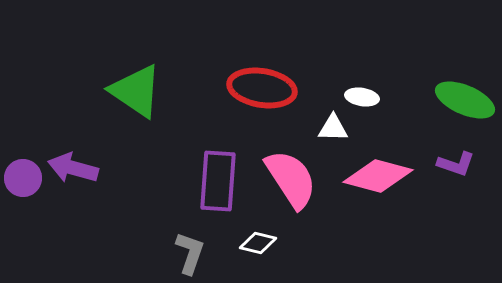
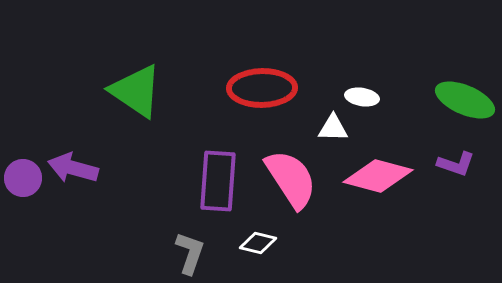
red ellipse: rotated 10 degrees counterclockwise
